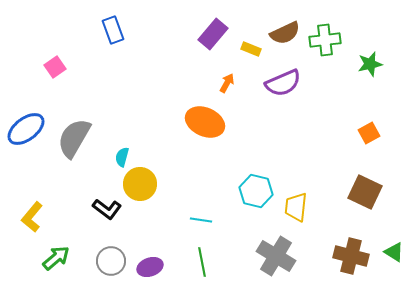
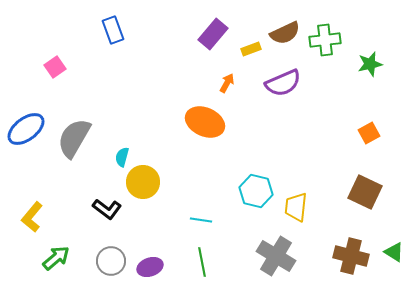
yellow rectangle: rotated 42 degrees counterclockwise
yellow circle: moved 3 px right, 2 px up
